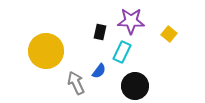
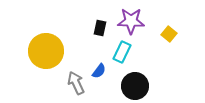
black rectangle: moved 4 px up
